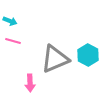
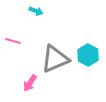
cyan arrow: moved 26 px right, 10 px up
pink arrow: rotated 36 degrees clockwise
